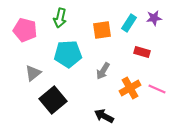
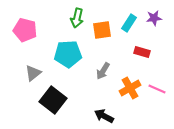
green arrow: moved 17 px right
black square: rotated 12 degrees counterclockwise
